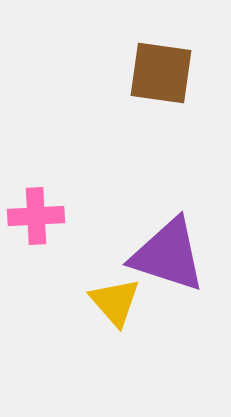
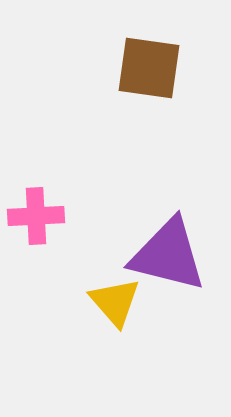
brown square: moved 12 px left, 5 px up
purple triangle: rotated 4 degrees counterclockwise
